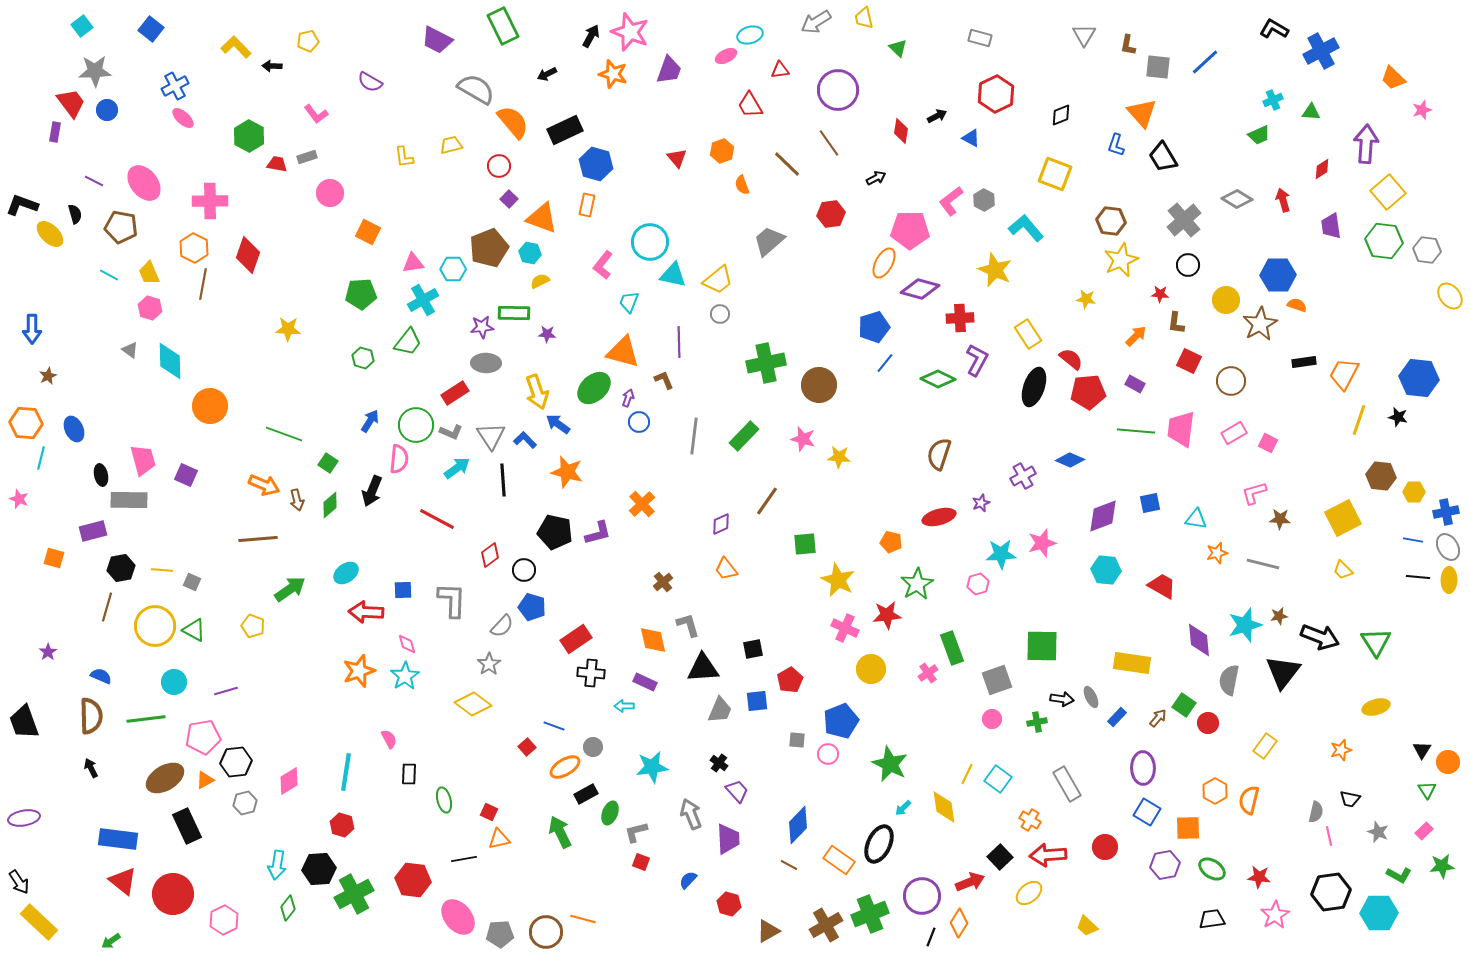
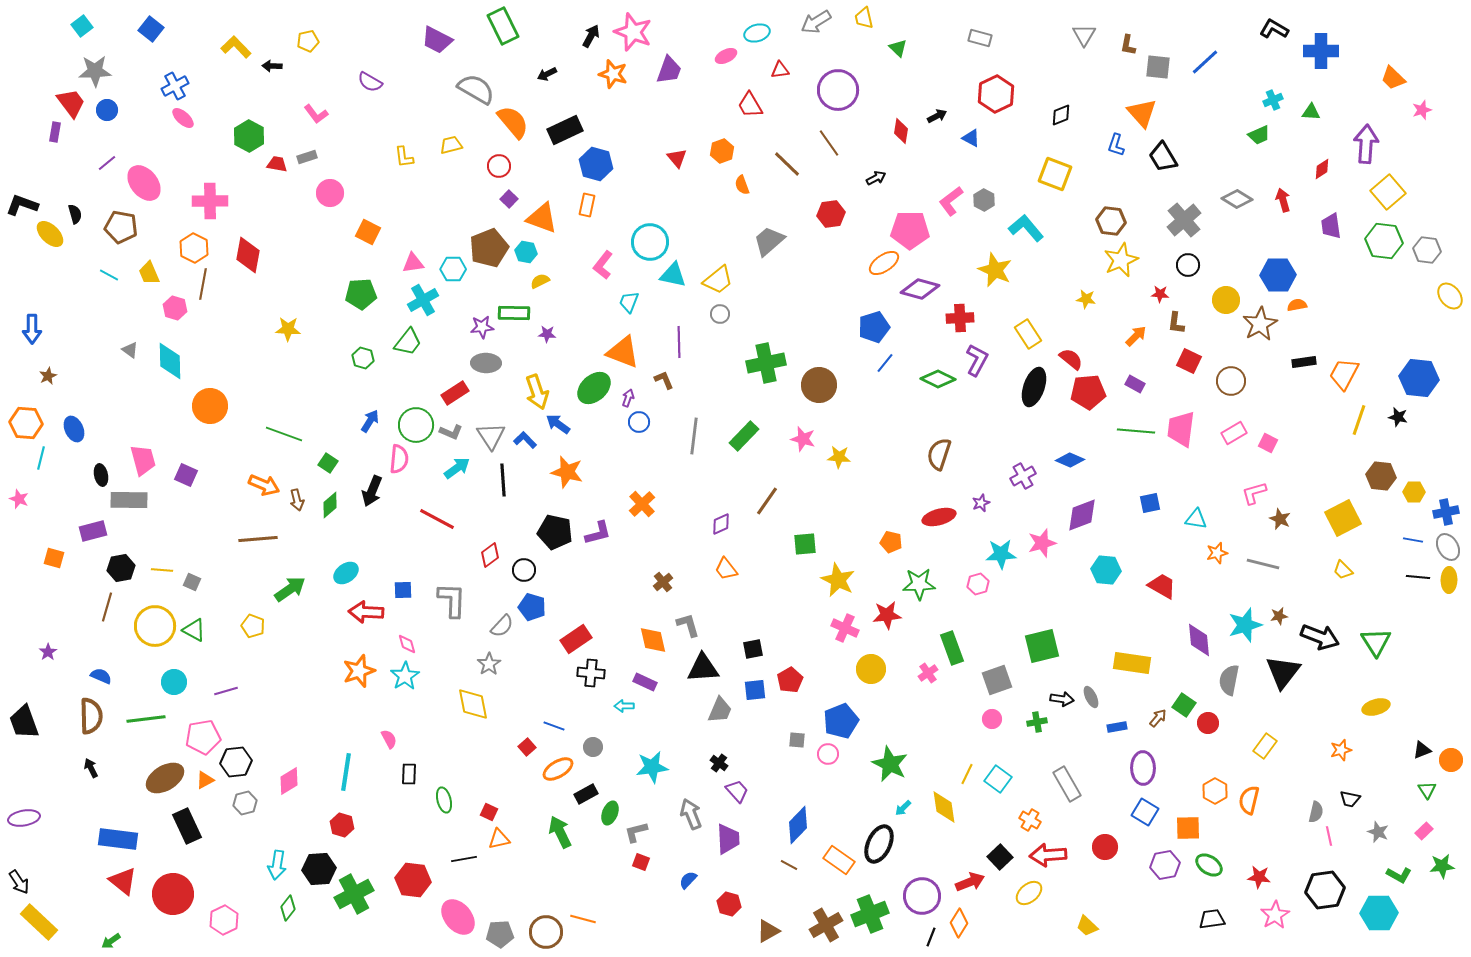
pink star at (630, 32): moved 3 px right
cyan ellipse at (750, 35): moved 7 px right, 2 px up
blue cross at (1321, 51): rotated 28 degrees clockwise
purple line at (94, 181): moved 13 px right, 18 px up; rotated 66 degrees counterclockwise
cyan hexagon at (530, 253): moved 4 px left, 1 px up
red diamond at (248, 255): rotated 9 degrees counterclockwise
orange ellipse at (884, 263): rotated 28 degrees clockwise
orange semicircle at (1297, 305): rotated 30 degrees counterclockwise
pink hexagon at (150, 308): moved 25 px right
orange triangle at (623, 352): rotated 6 degrees clockwise
purple diamond at (1103, 516): moved 21 px left, 1 px up
brown star at (1280, 519): rotated 20 degrees clockwise
green star at (917, 584): moved 2 px right; rotated 28 degrees clockwise
green square at (1042, 646): rotated 15 degrees counterclockwise
blue square at (757, 701): moved 2 px left, 11 px up
yellow diamond at (473, 704): rotated 42 degrees clockwise
blue rectangle at (1117, 717): moved 10 px down; rotated 36 degrees clockwise
black triangle at (1422, 750): rotated 36 degrees clockwise
orange circle at (1448, 762): moved 3 px right, 2 px up
orange ellipse at (565, 767): moved 7 px left, 2 px down
blue square at (1147, 812): moved 2 px left
green ellipse at (1212, 869): moved 3 px left, 4 px up
black hexagon at (1331, 892): moved 6 px left, 2 px up
